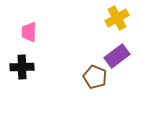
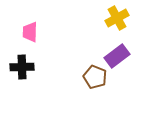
pink trapezoid: moved 1 px right
